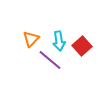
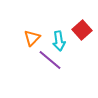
orange triangle: moved 1 px right, 1 px up
red square: moved 16 px up
